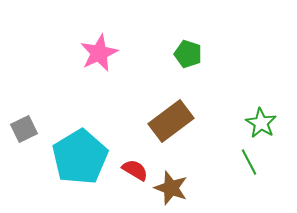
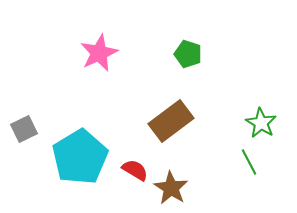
brown star: rotated 12 degrees clockwise
